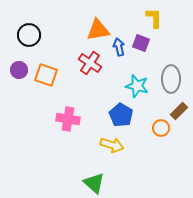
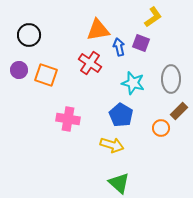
yellow L-shape: moved 1 px left, 1 px up; rotated 55 degrees clockwise
cyan star: moved 4 px left, 3 px up
green triangle: moved 25 px right
